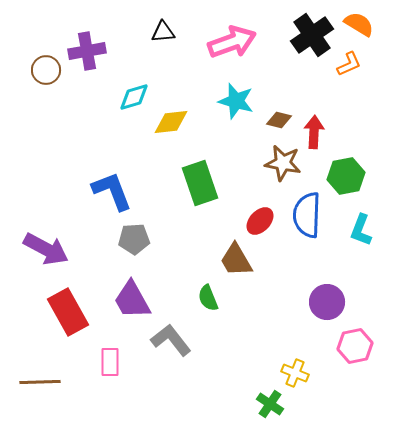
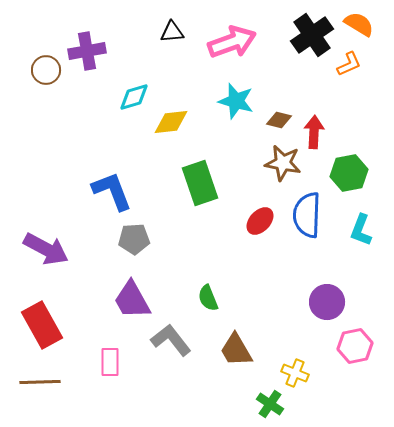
black triangle: moved 9 px right
green hexagon: moved 3 px right, 3 px up
brown trapezoid: moved 90 px down
red rectangle: moved 26 px left, 13 px down
